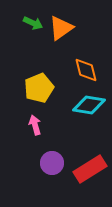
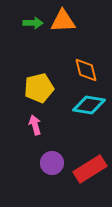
green arrow: rotated 24 degrees counterclockwise
orange triangle: moved 2 px right, 7 px up; rotated 32 degrees clockwise
yellow pentagon: rotated 8 degrees clockwise
